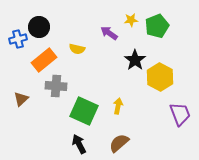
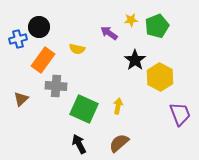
orange rectangle: moved 1 px left; rotated 15 degrees counterclockwise
green square: moved 2 px up
